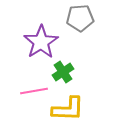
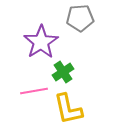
yellow L-shape: rotated 76 degrees clockwise
